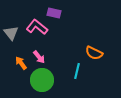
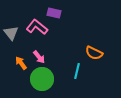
green circle: moved 1 px up
